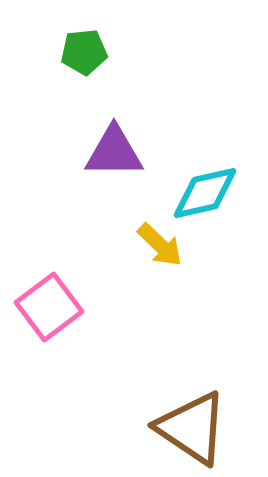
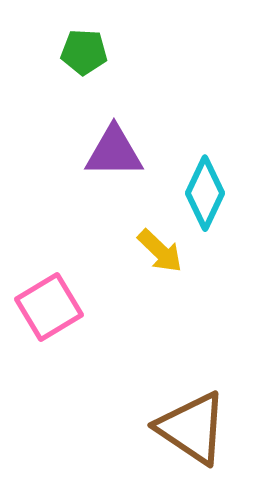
green pentagon: rotated 9 degrees clockwise
cyan diamond: rotated 52 degrees counterclockwise
yellow arrow: moved 6 px down
pink square: rotated 6 degrees clockwise
